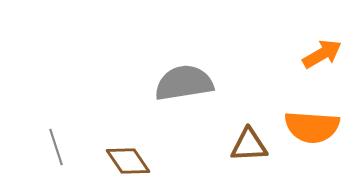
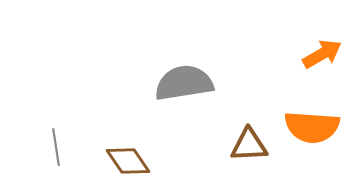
gray line: rotated 9 degrees clockwise
